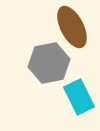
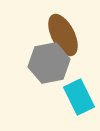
brown ellipse: moved 9 px left, 8 px down
